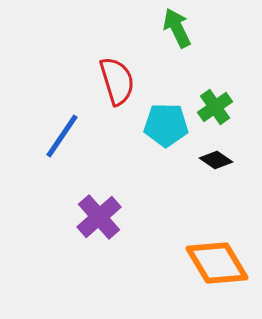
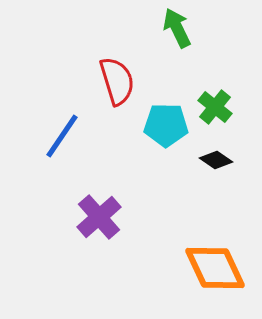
green cross: rotated 16 degrees counterclockwise
orange diamond: moved 2 px left, 5 px down; rotated 6 degrees clockwise
